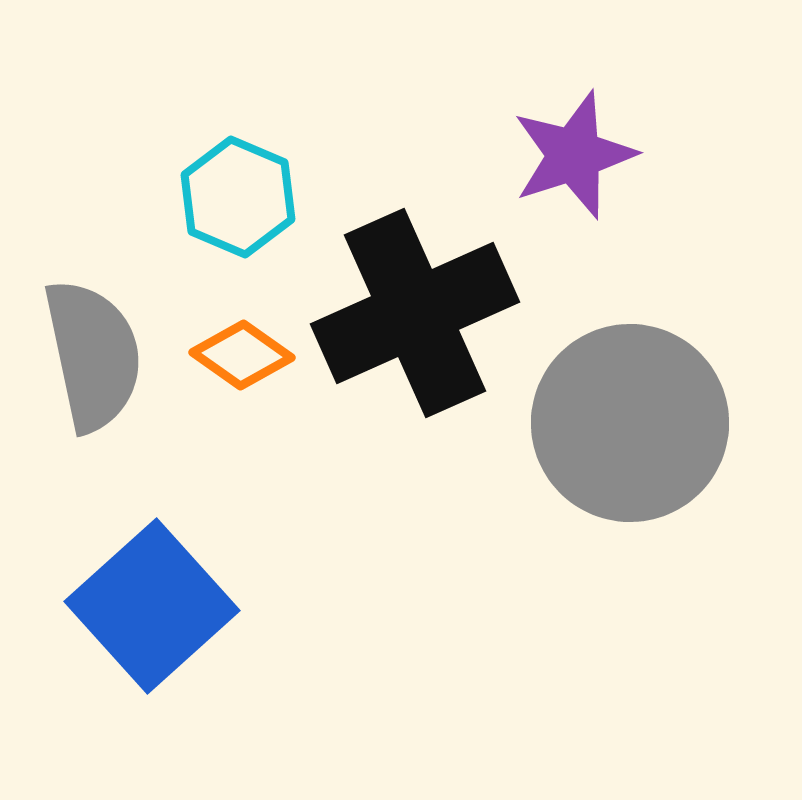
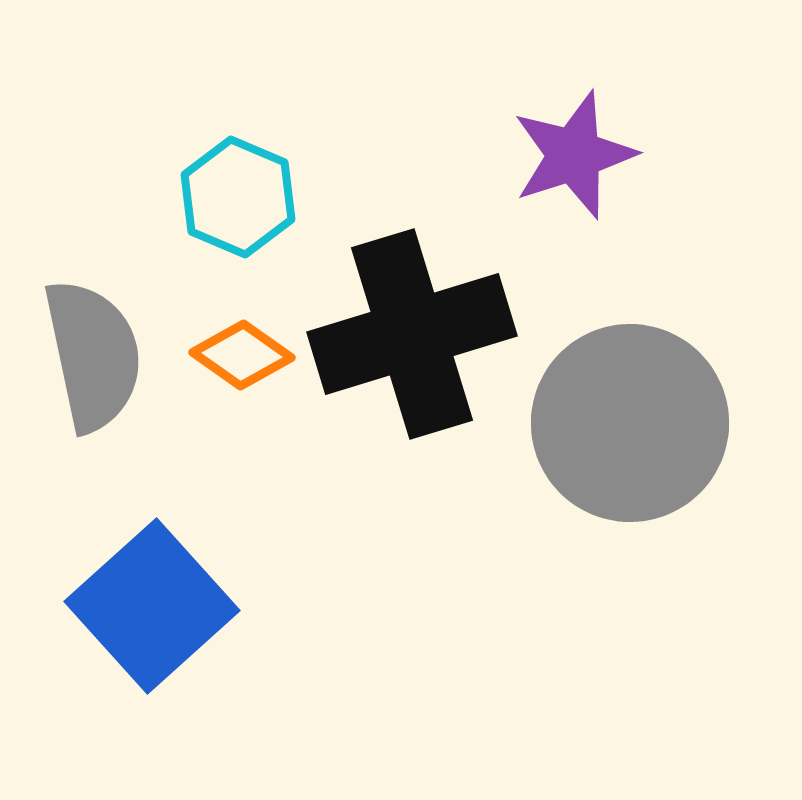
black cross: moved 3 px left, 21 px down; rotated 7 degrees clockwise
